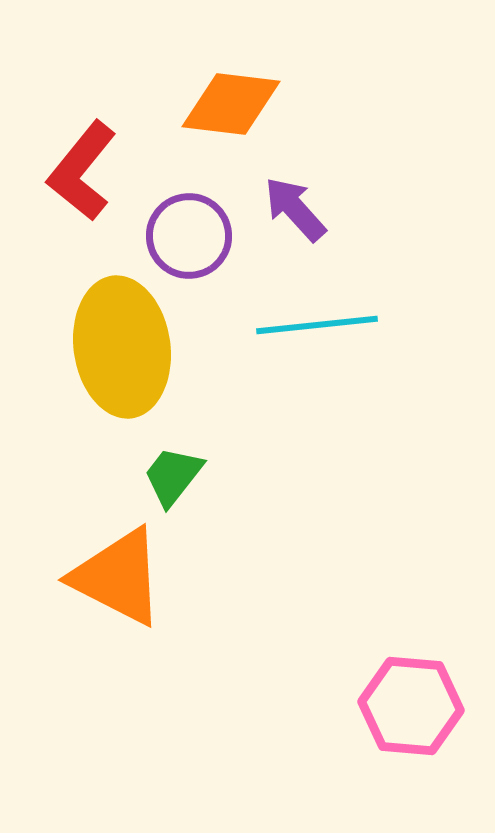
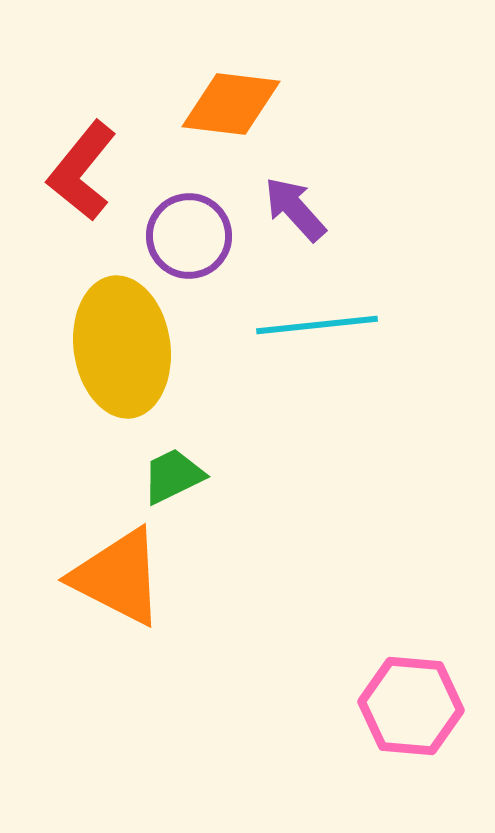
green trapezoid: rotated 26 degrees clockwise
